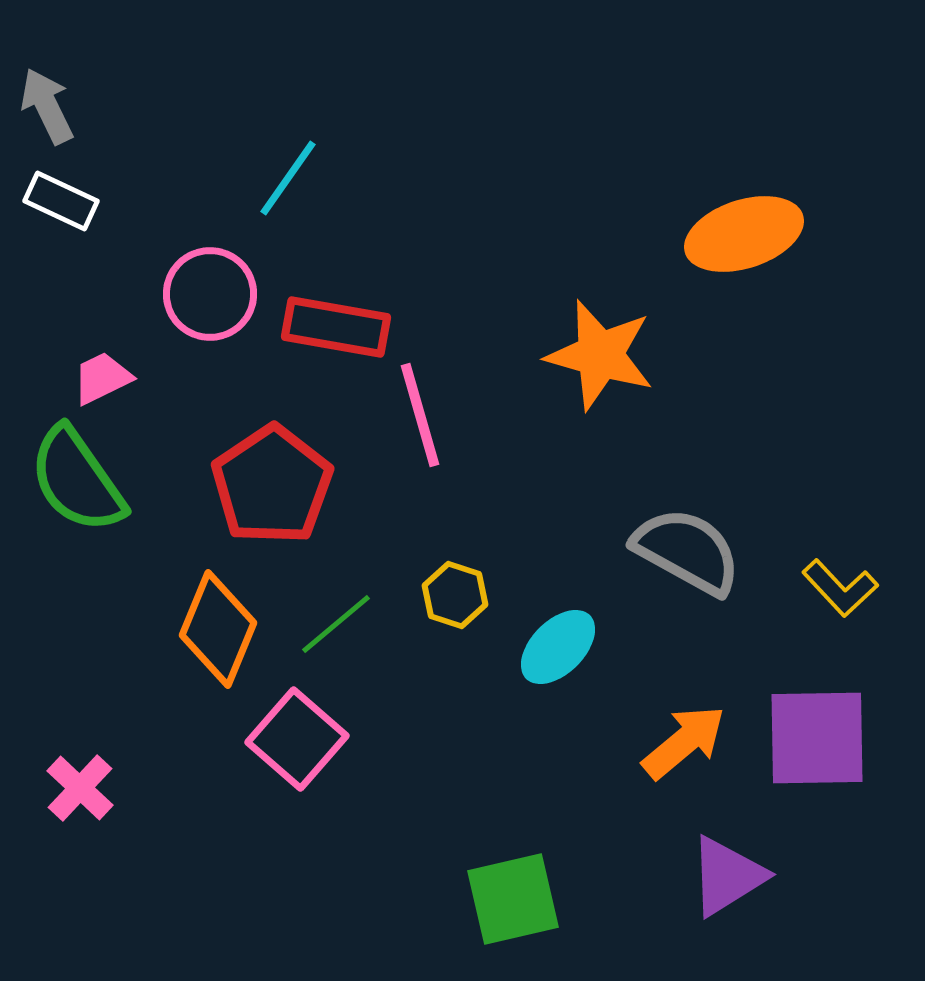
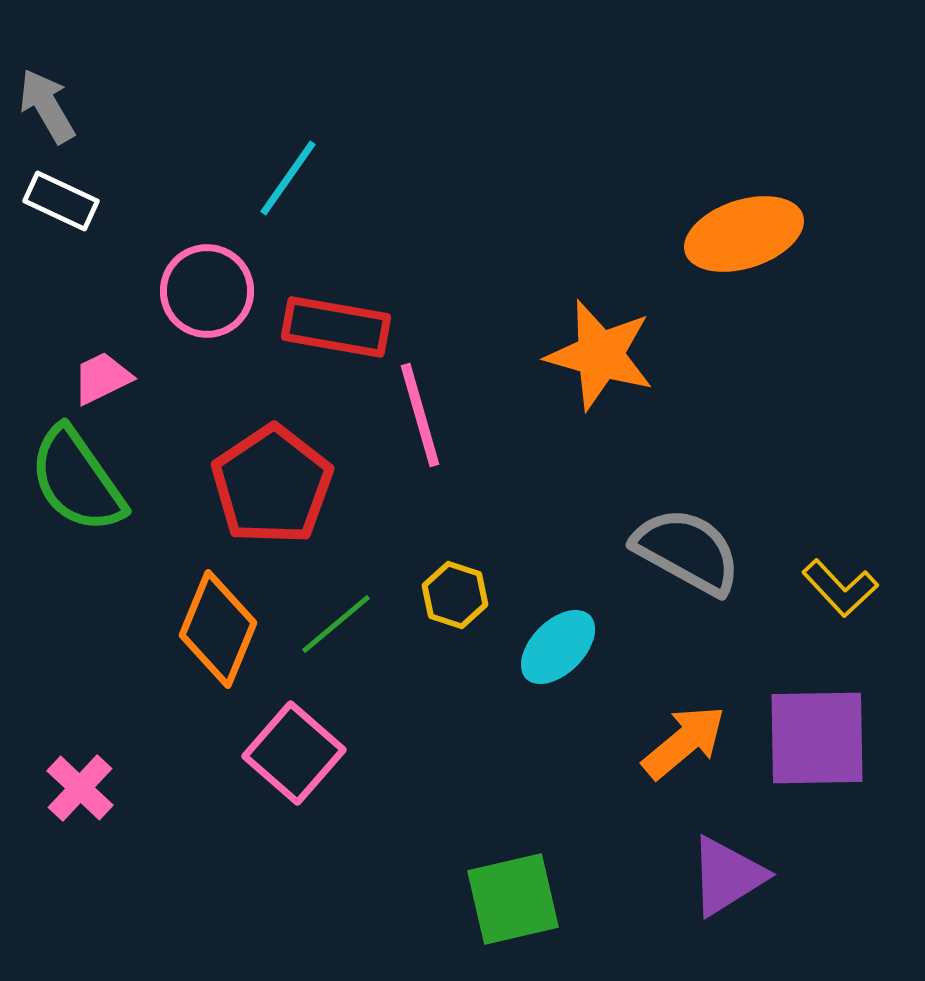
gray arrow: rotated 4 degrees counterclockwise
pink circle: moved 3 px left, 3 px up
pink square: moved 3 px left, 14 px down
